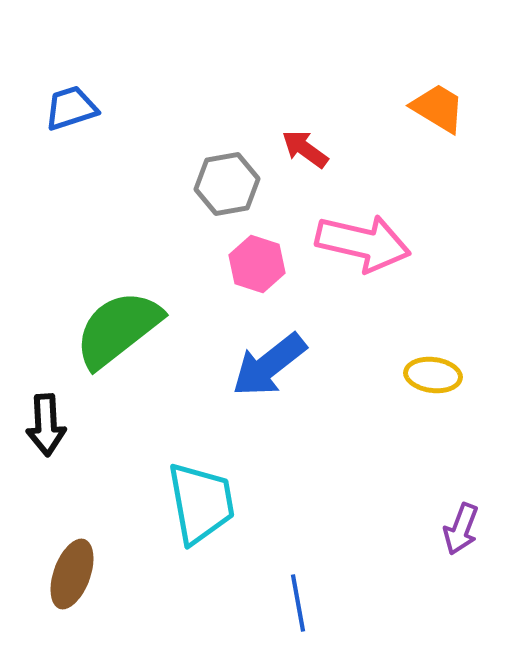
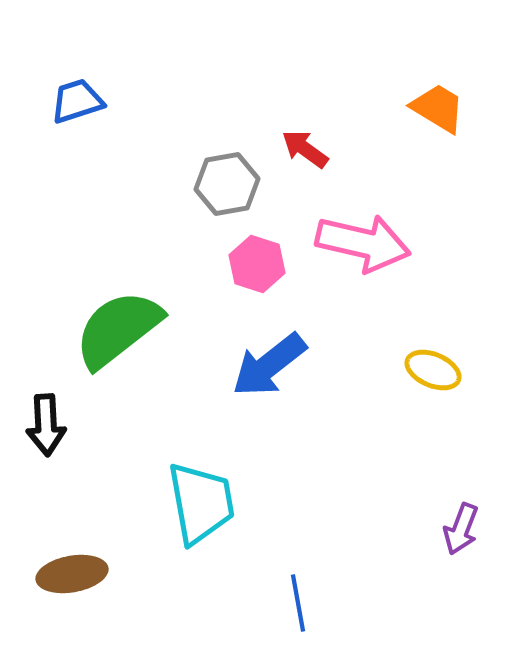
blue trapezoid: moved 6 px right, 7 px up
yellow ellipse: moved 5 px up; rotated 16 degrees clockwise
brown ellipse: rotated 60 degrees clockwise
